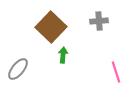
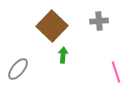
brown square: moved 1 px right, 1 px up
